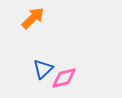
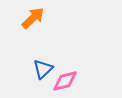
pink diamond: moved 1 px right, 3 px down
